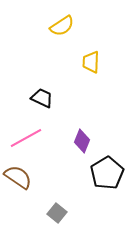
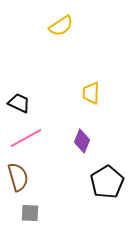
yellow semicircle: moved 1 px left
yellow trapezoid: moved 31 px down
black trapezoid: moved 23 px left, 5 px down
black pentagon: moved 9 px down
brown semicircle: rotated 40 degrees clockwise
gray square: moved 27 px left; rotated 36 degrees counterclockwise
